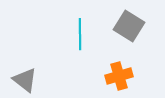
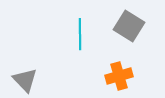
gray triangle: rotated 8 degrees clockwise
